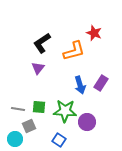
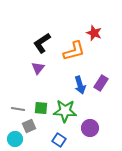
green square: moved 2 px right, 1 px down
purple circle: moved 3 px right, 6 px down
